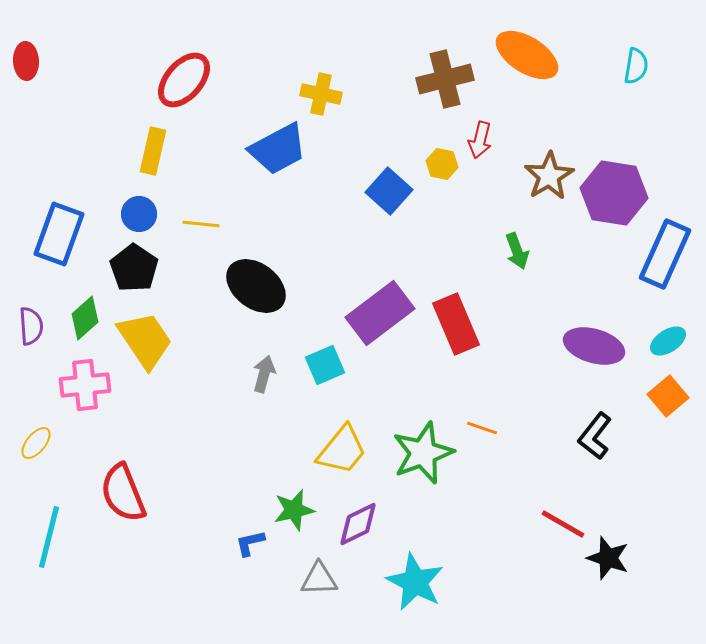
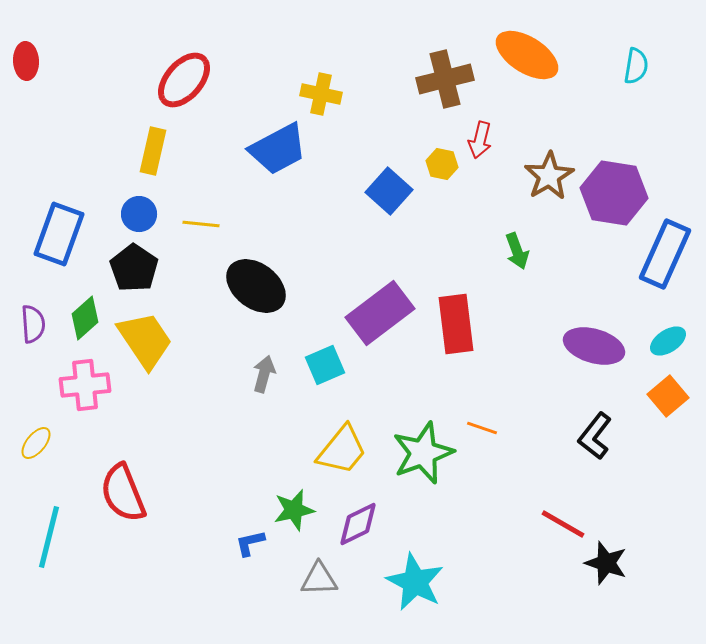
red rectangle at (456, 324): rotated 16 degrees clockwise
purple semicircle at (31, 326): moved 2 px right, 2 px up
black star at (608, 558): moved 2 px left, 5 px down
